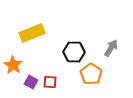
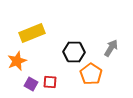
orange star: moved 4 px right, 4 px up; rotated 18 degrees clockwise
purple square: moved 2 px down
